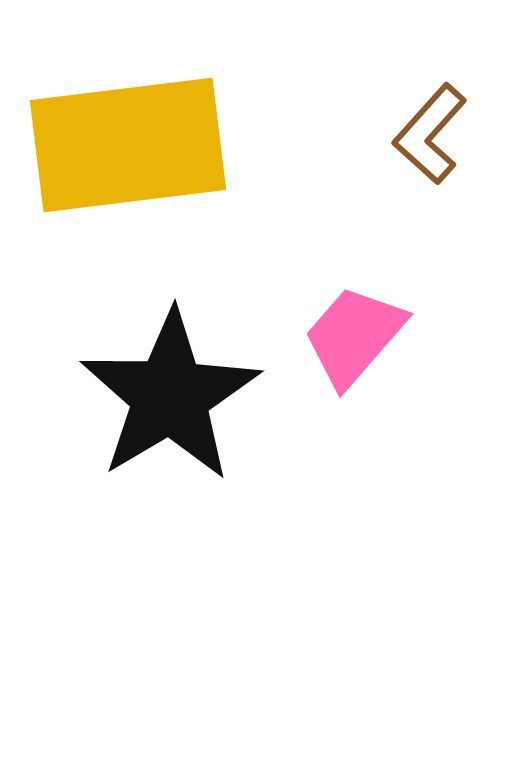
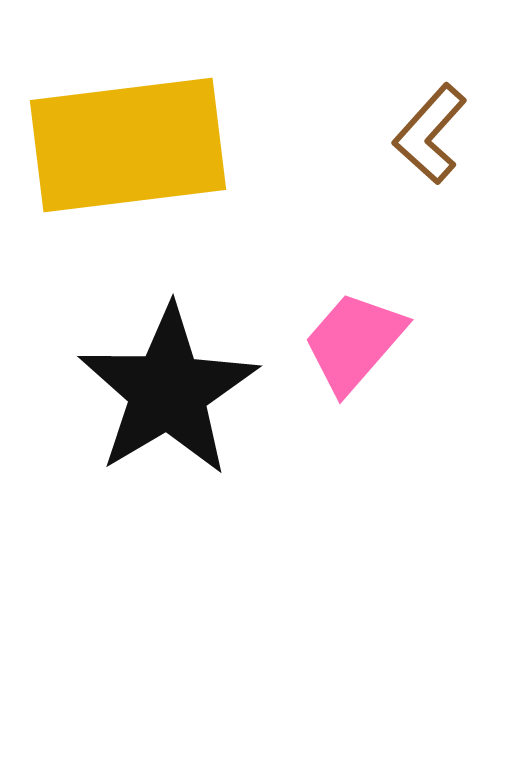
pink trapezoid: moved 6 px down
black star: moved 2 px left, 5 px up
